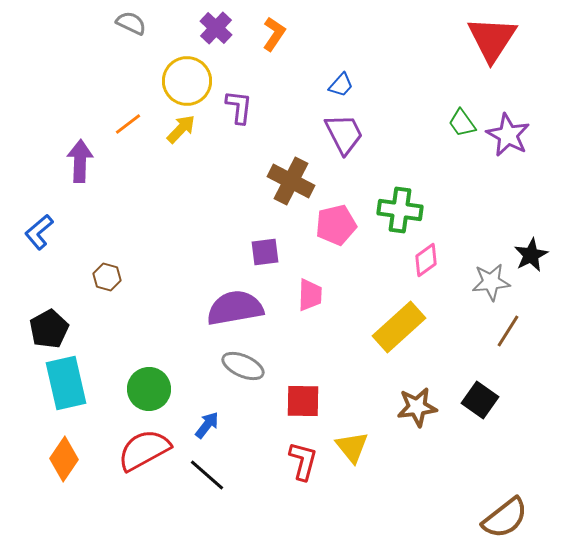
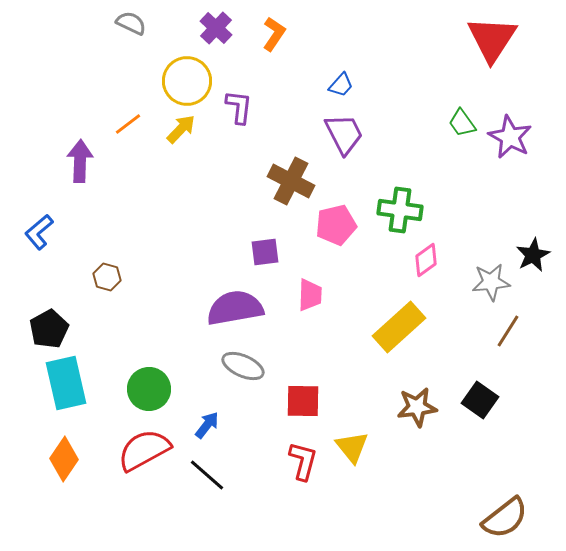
purple star: moved 2 px right, 2 px down
black star: moved 2 px right
